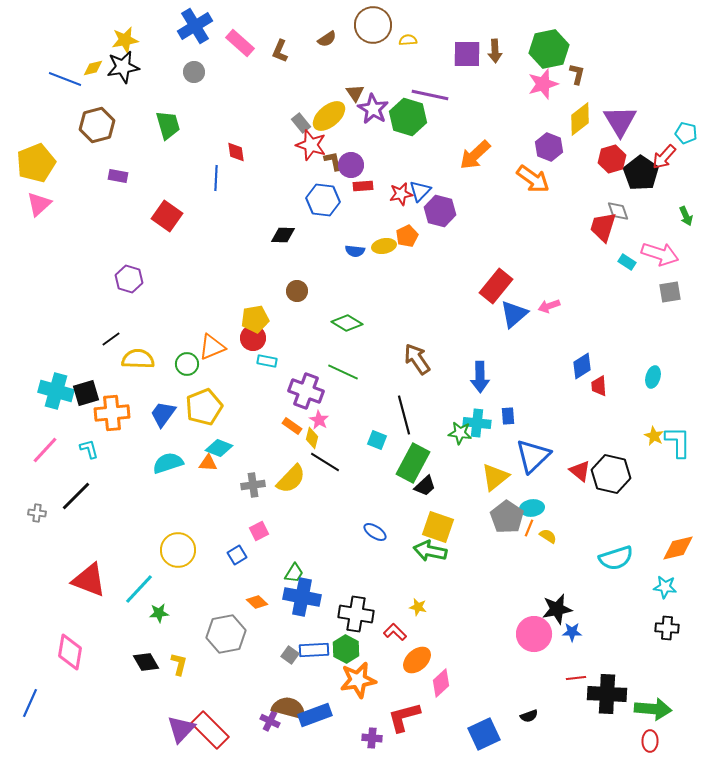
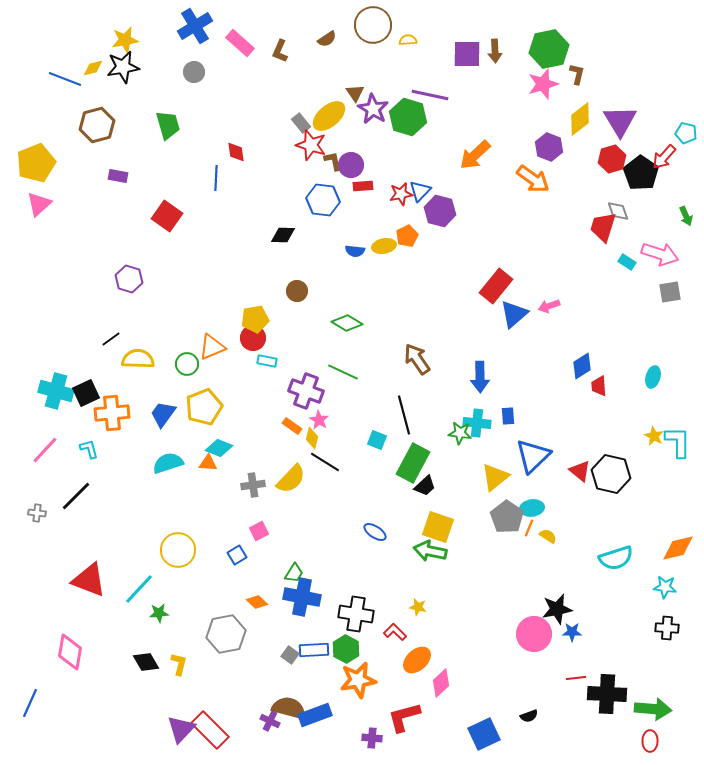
black square at (86, 393): rotated 8 degrees counterclockwise
